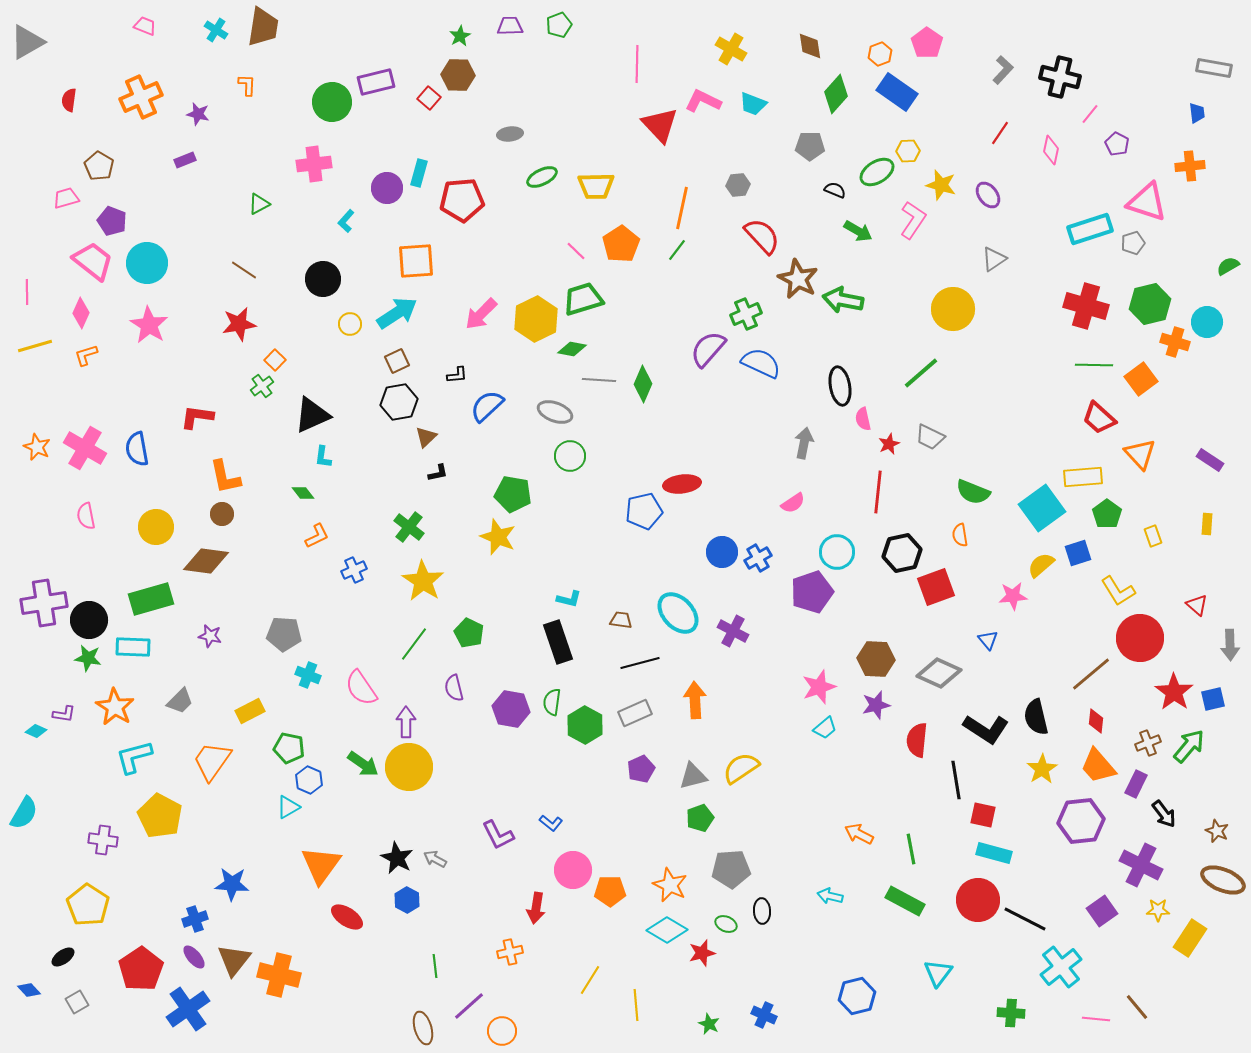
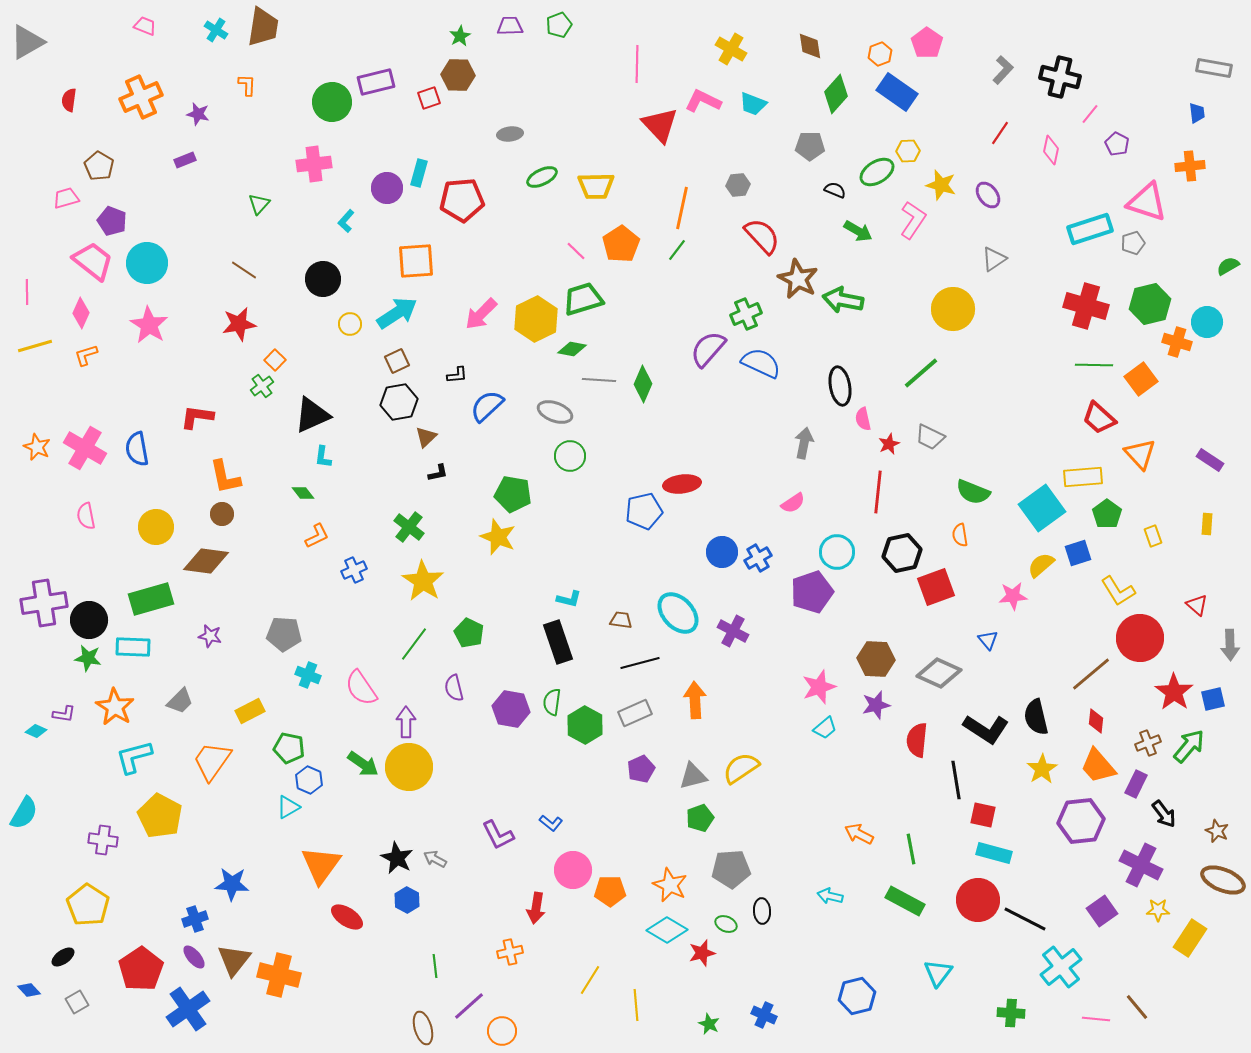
red square at (429, 98): rotated 30 degrees clockwise
green triangle at (259, 204): rotated 20 degrees counterclockwise
orange cross at (1175, 342): moved 2 px right
